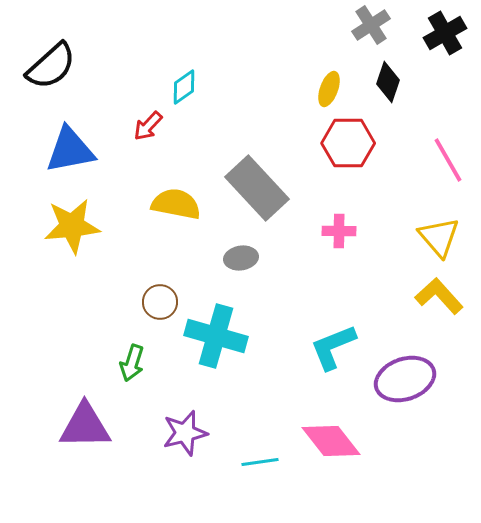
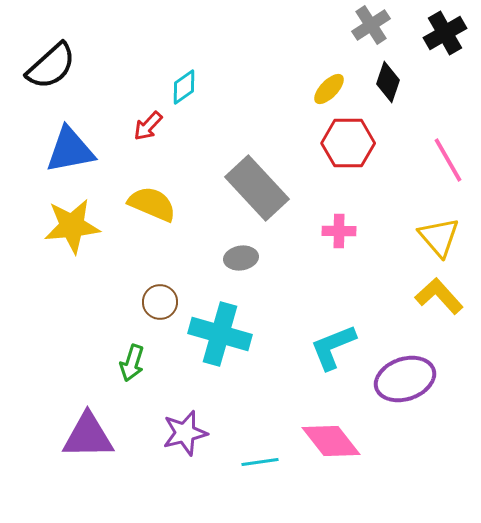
yellow ellipse: rotated 24 degrees clockwise
yellow semicircle: moved 24 px left; rotated 12 degrees clockwise
cyan cross: moved 4 px right, 2 px up
purple triangle: moved 3 px right, 10 px down
